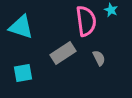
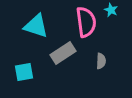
pink semicircle: moved 1 px down
cyan triangle: moved 15 px right, 1 px up
gray semicircle: moved 2 px right, 3 px down; rotated 28 degrees clockwise
cyan square: moved 1 px right, 1 px up
